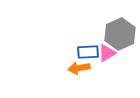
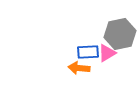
gray hexagon: rotated 12 degrees clockwise
orange arrow: rotated 15 degrees clockwise
